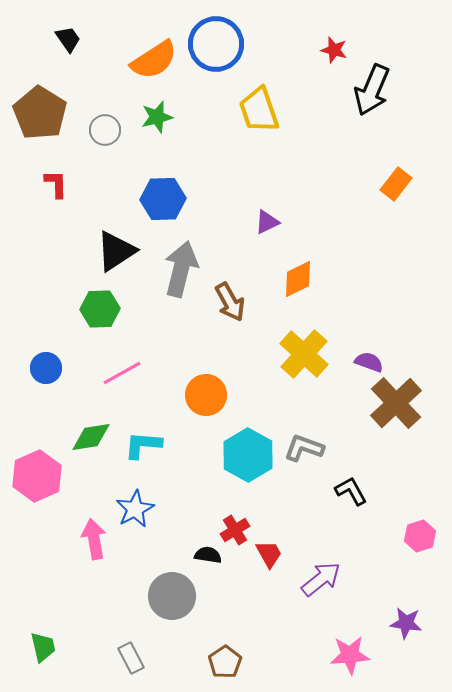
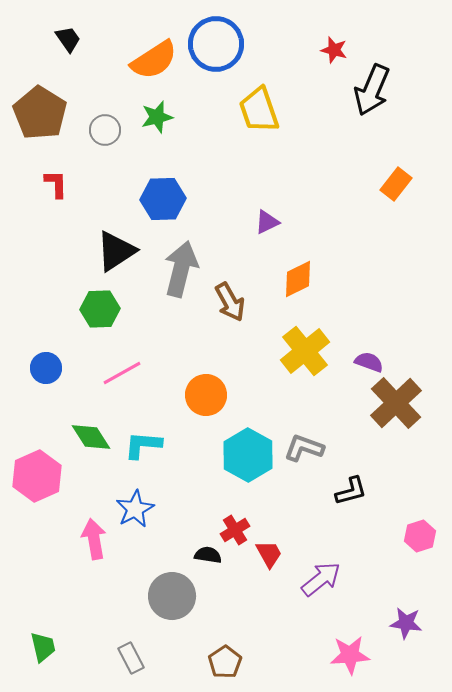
yellow cross at (304, 354): moved 1 px right, 3 px up; rotated 9 degrees clockwise
green diamond at (91, 437): rotated 66 degrees clockwise
black L-shape at (351, 491): rotated 104 degrees clockwise
